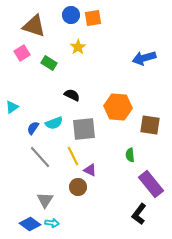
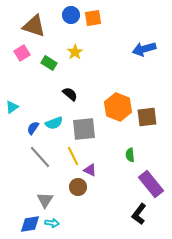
yellow star: moved 3 px left, 5 px down
blue arrow: moved 9 px up
black semicircle: moved 2 px left, 1 px up; rotated 14 degrees clockwise
orange hexagon: rotated 16 degrees clockwise
brown square: moved 3 px left, 8 px up; rotated 15 degrees counterclockwise
blue diamond: rotated 45 degrees counterclockwise
